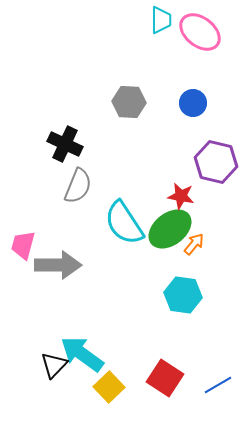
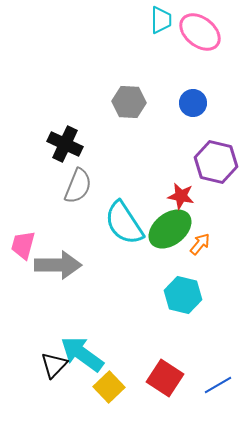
orange arrow: moved 6 px right
cyan hexagon: rotated 6 degrees clockwise
